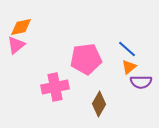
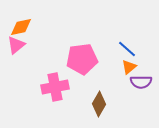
pink pentagon: moved 4 px left
